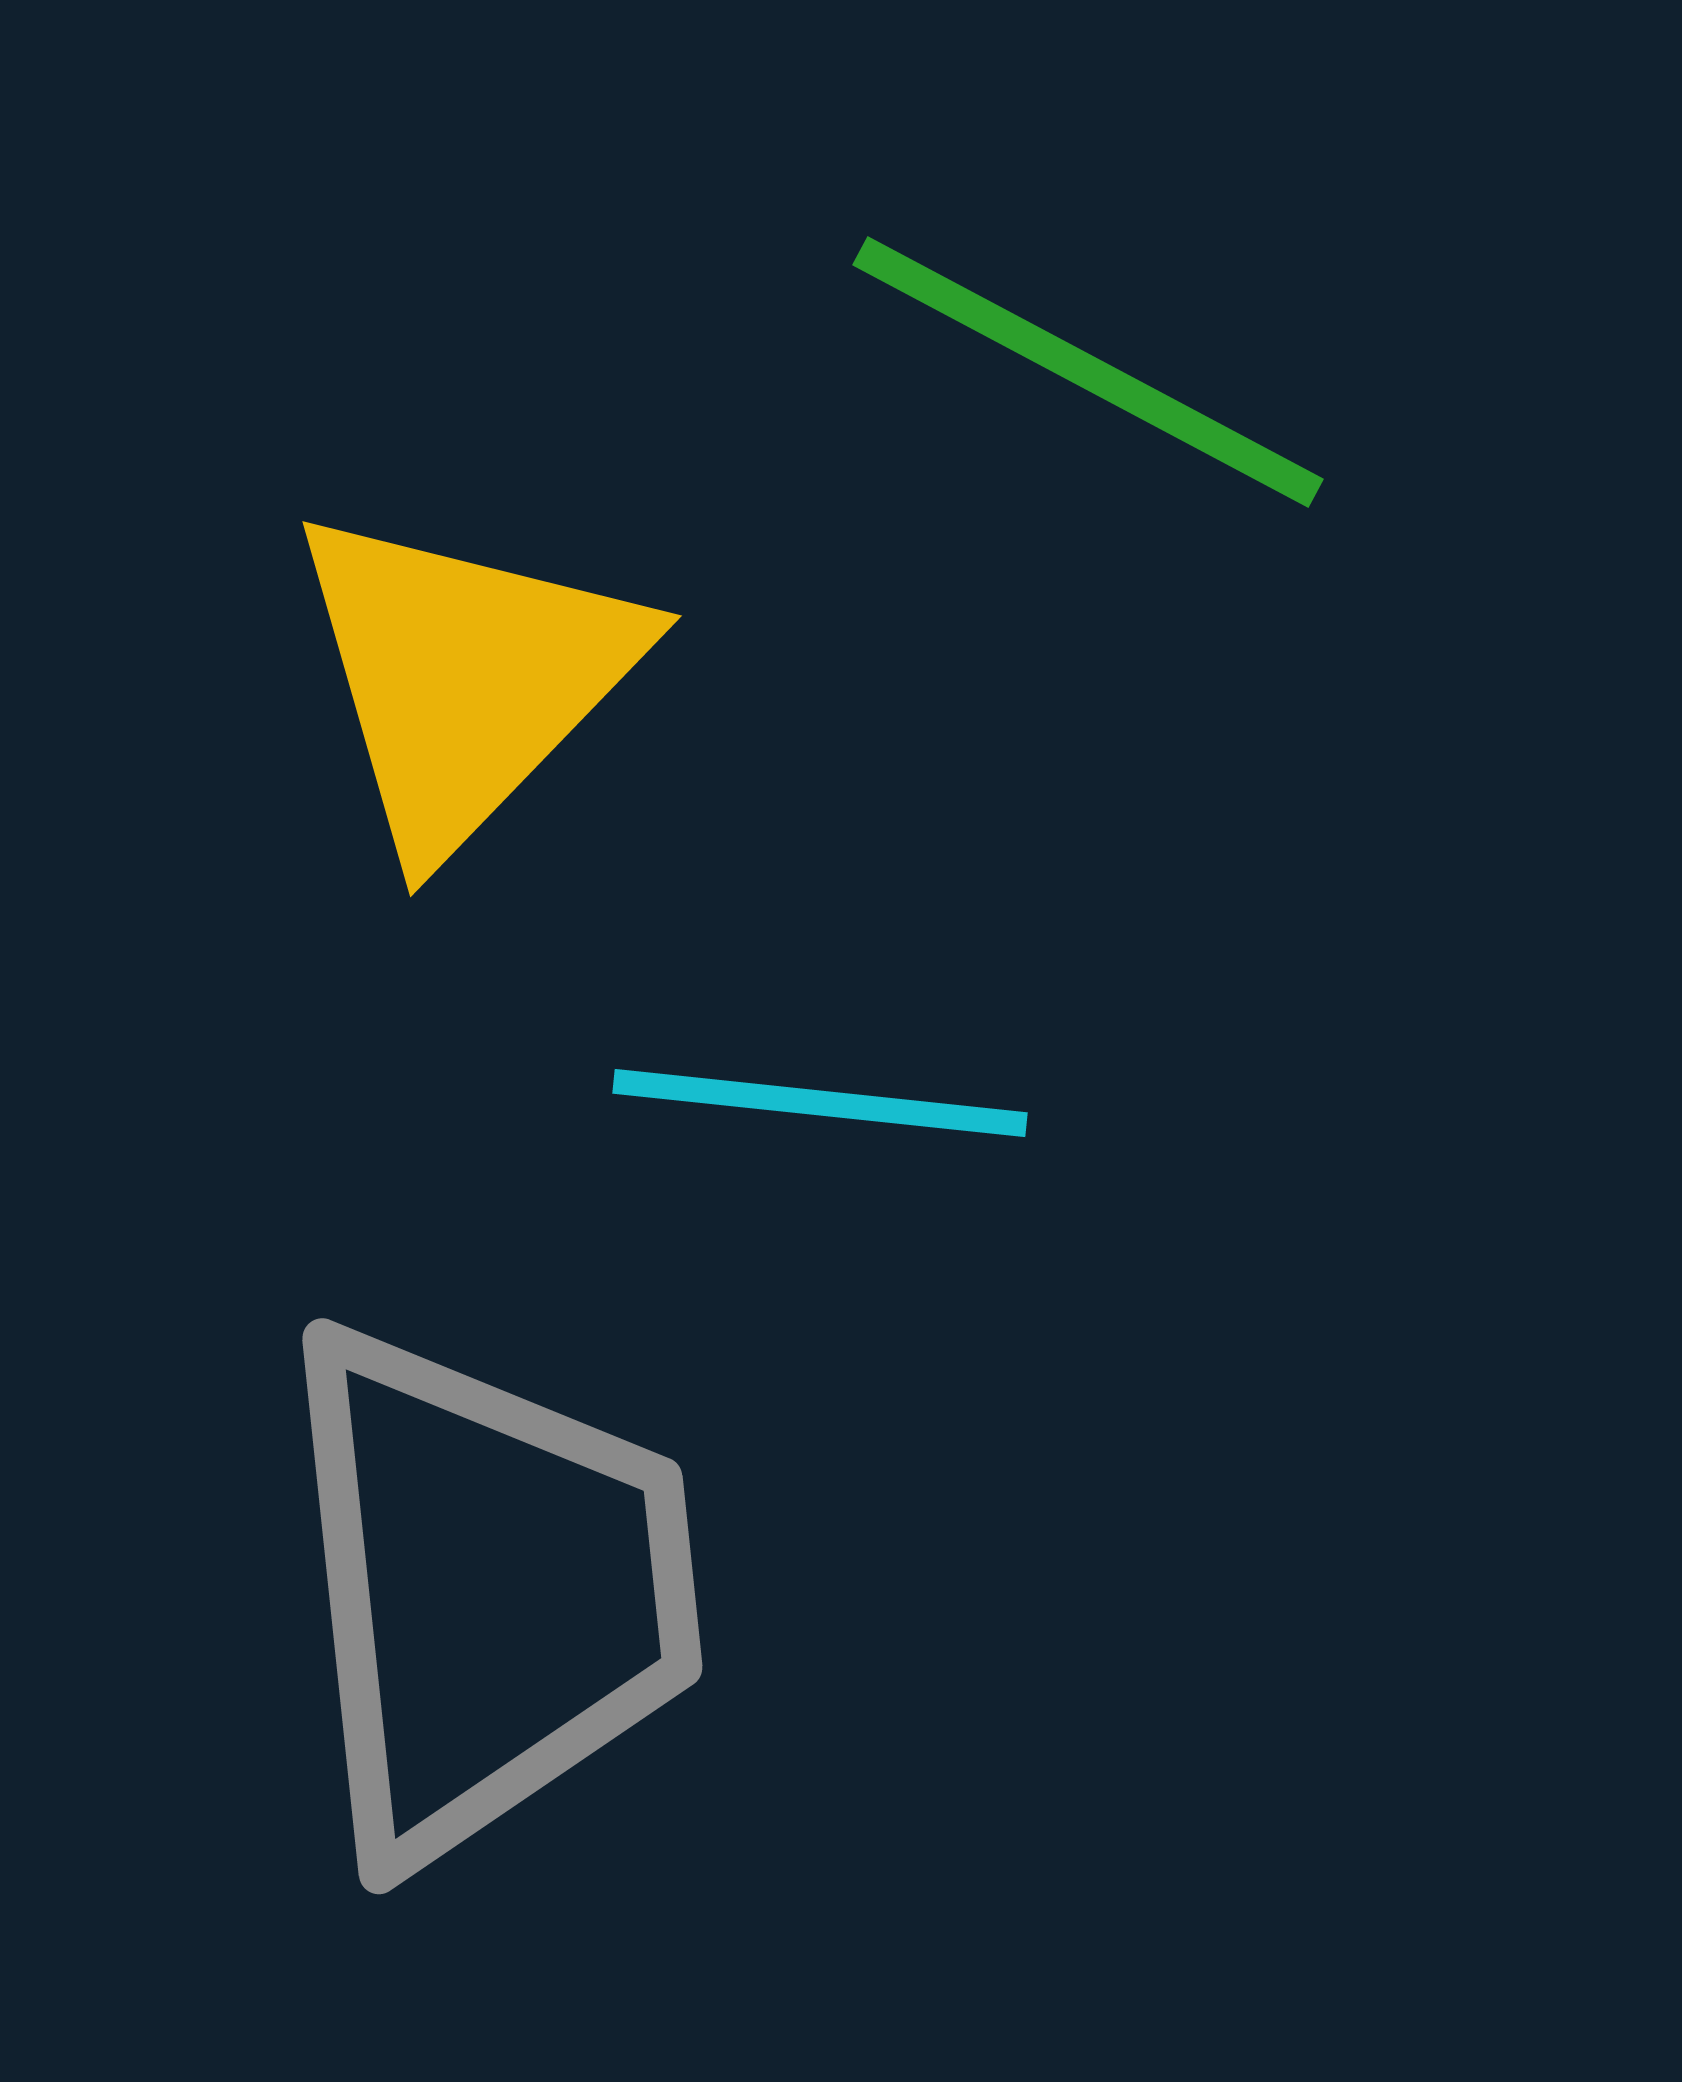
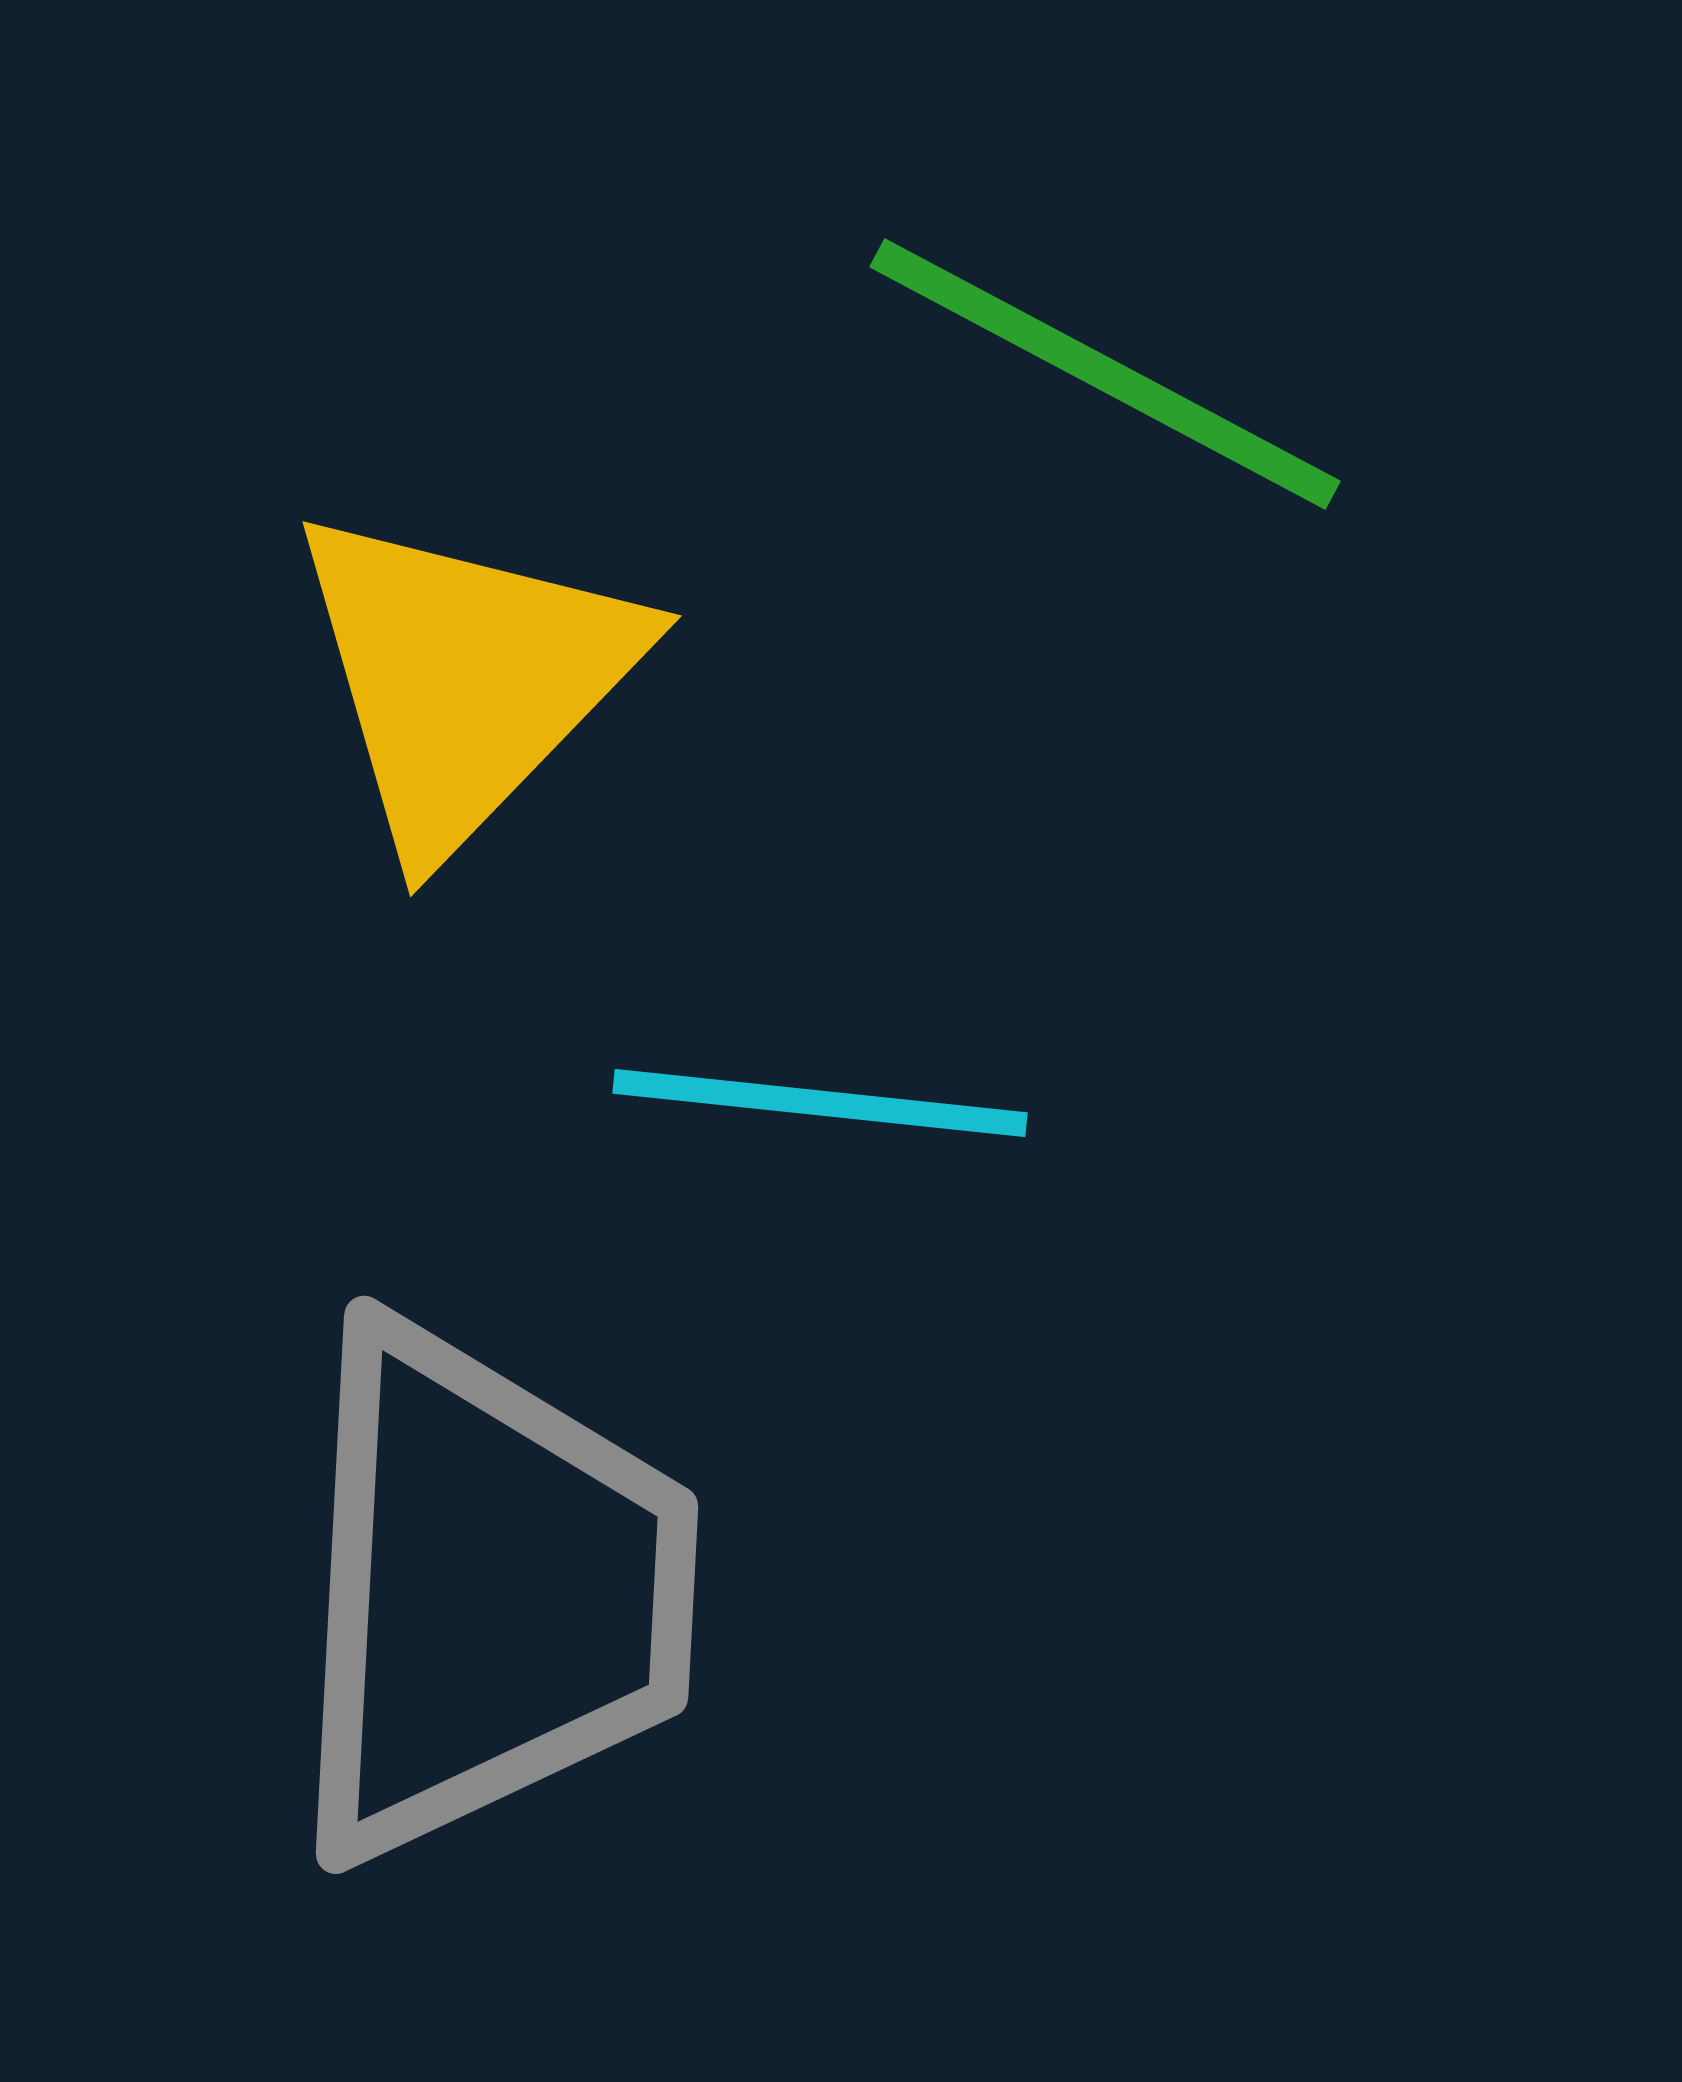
green line: moved 17 px right, 2 px down
gray trapezoid: rotated 9 degrees clockwise
